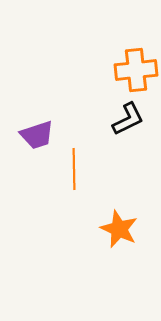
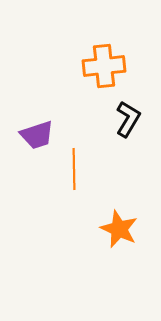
orange cross: moved 32 px left, 4 px up
black L-shape: rotated 33 degrees counterclockwise
